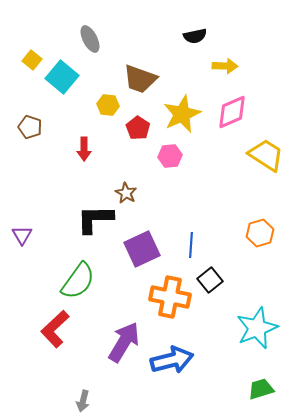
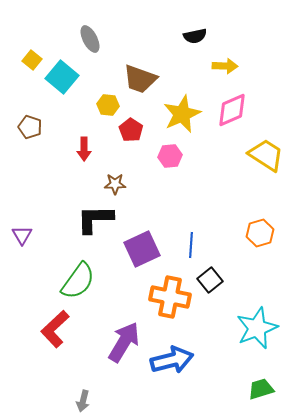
pink diamond: moved 2 px up
red pentagon: moved 7 px left, 2 px down
brown star: moved 11 px left, 9 px up; rotated 30 degrees counterclockwise
